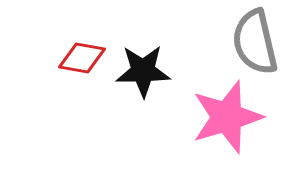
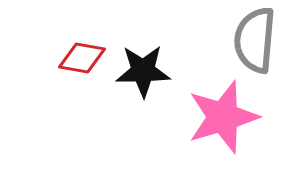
gray semicircle: moved 2 px up; rotated 18 degrees clockwise
pink star: moved 4 px left
